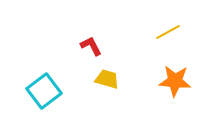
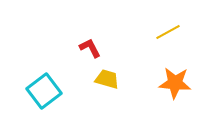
red L-shape: moved 1 px left, 2 px down
orange star: moved 2 px down
